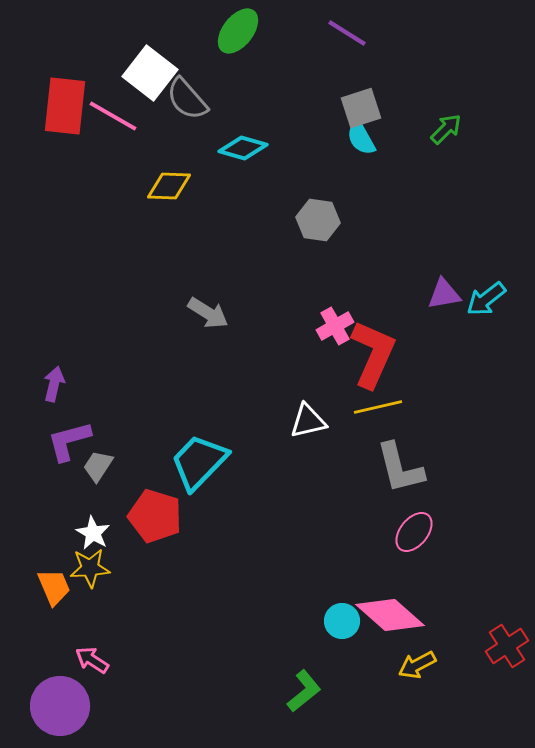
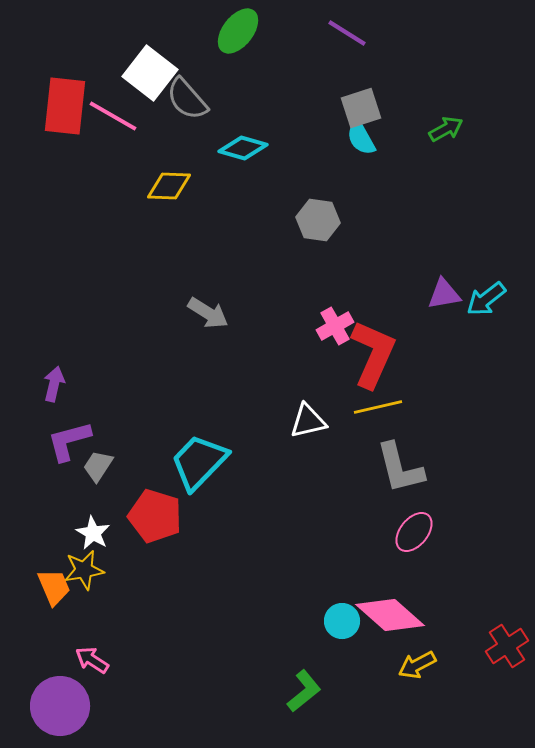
green arrow: rotated 16 degrees clockwise
yellow star: moved 6 px left, 2 px down; rotated 6 degrees counterclockwise
